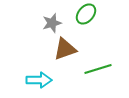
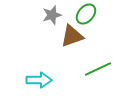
gray star: moved 8 px up
brown triangle: moved 7 px right, 13 px up
green line: rotated 8 degrees counterclockwise
